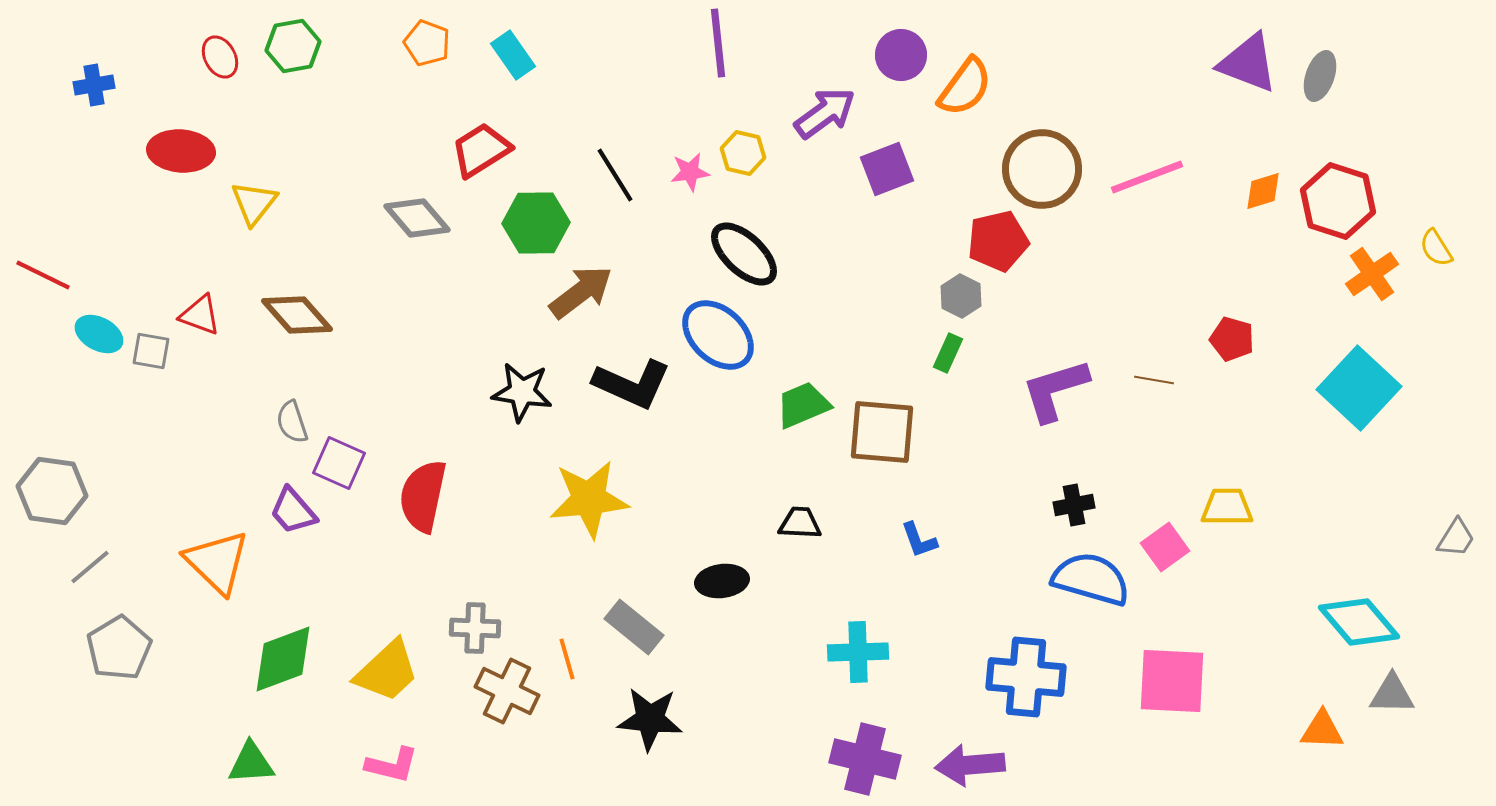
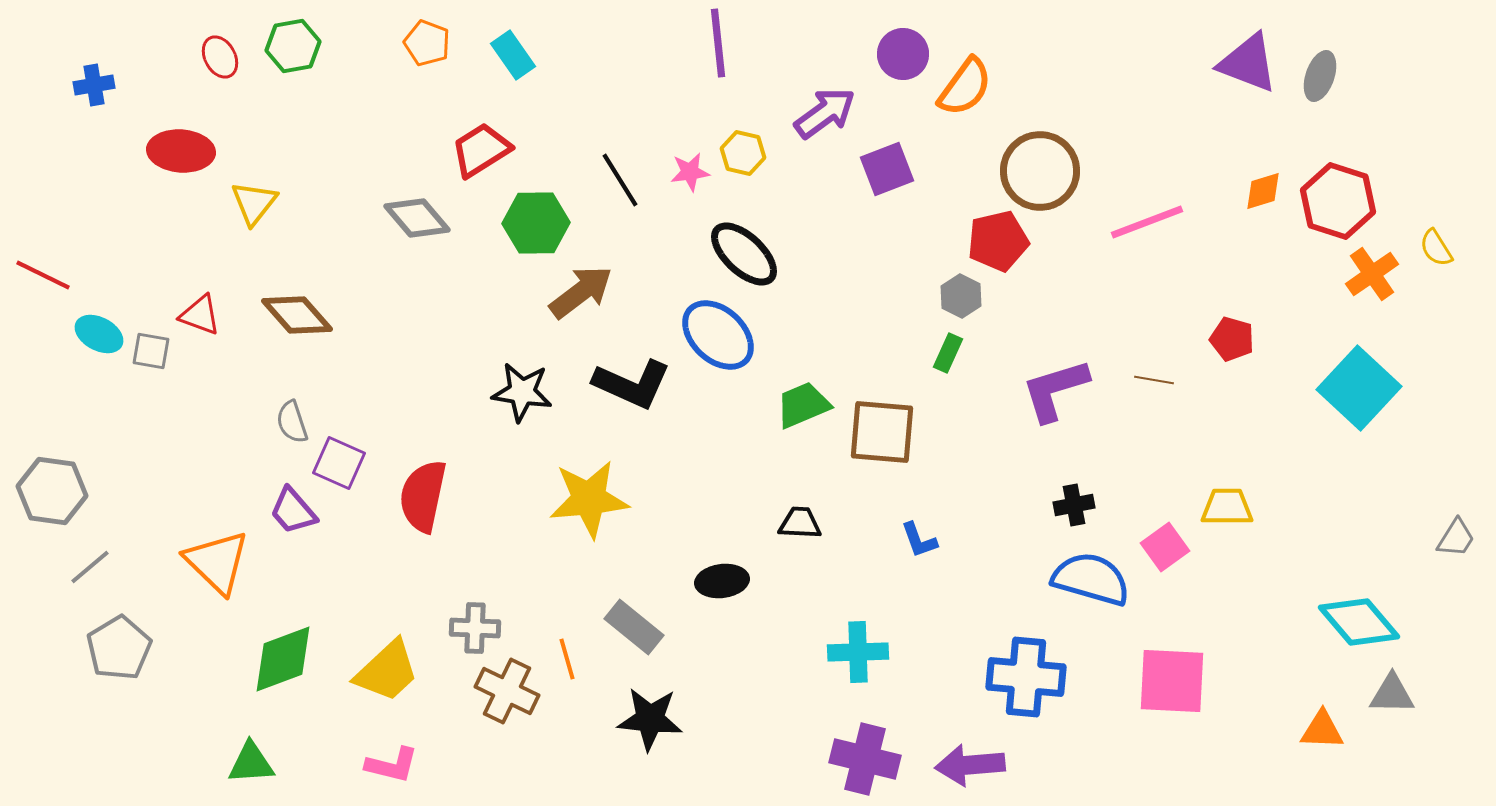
purple circle at (901, 55): moved 2 px right, 1 px up
brown circle at (1042, 169): moved 2 px left, 2 px down
black line at (615, 175): moved 5 px right, 5 px down
pink line at (1147, 177): moved 45 px down
